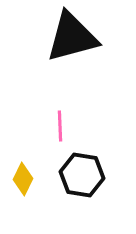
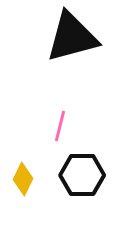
pink line: rotated 16 degrees clockwise
black hexagon: rotated 9 degrees counterclockwise
